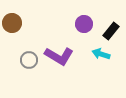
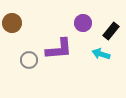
purple circle: moved 1 px left, 1 px up
purple L-shape: moved 7 px up; rotated 36 degrees counterclockwise
